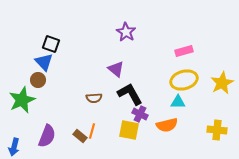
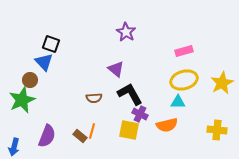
brown circle: moved 8 px left
